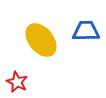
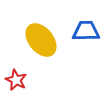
red star: moved 1 px left, 2 px up
